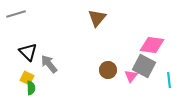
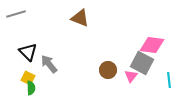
brown triangle: moved 17 px left; rotated 48 degrees counterclockwise
gray square: moved 2 px left, 3 px up
yellow square: moved 1 px right
